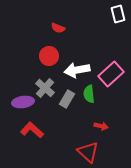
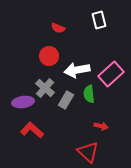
white rectangle: moved 19 px left, 6 px down
gray rectangle: moved 1 px left, 1 px down
